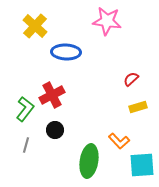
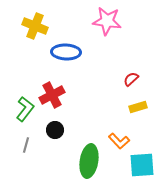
yellow cross: rotated 20 degrees counterclockwise
